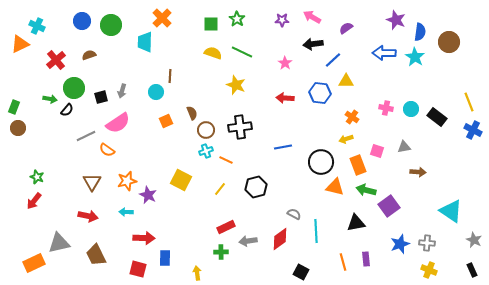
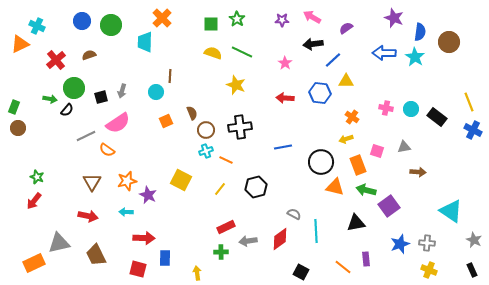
purple star at (396, 20): moved 2 px left, 2 px up
orange line at (343, 262): moved 5 px down; rotated 36 degrees counterclockwise
